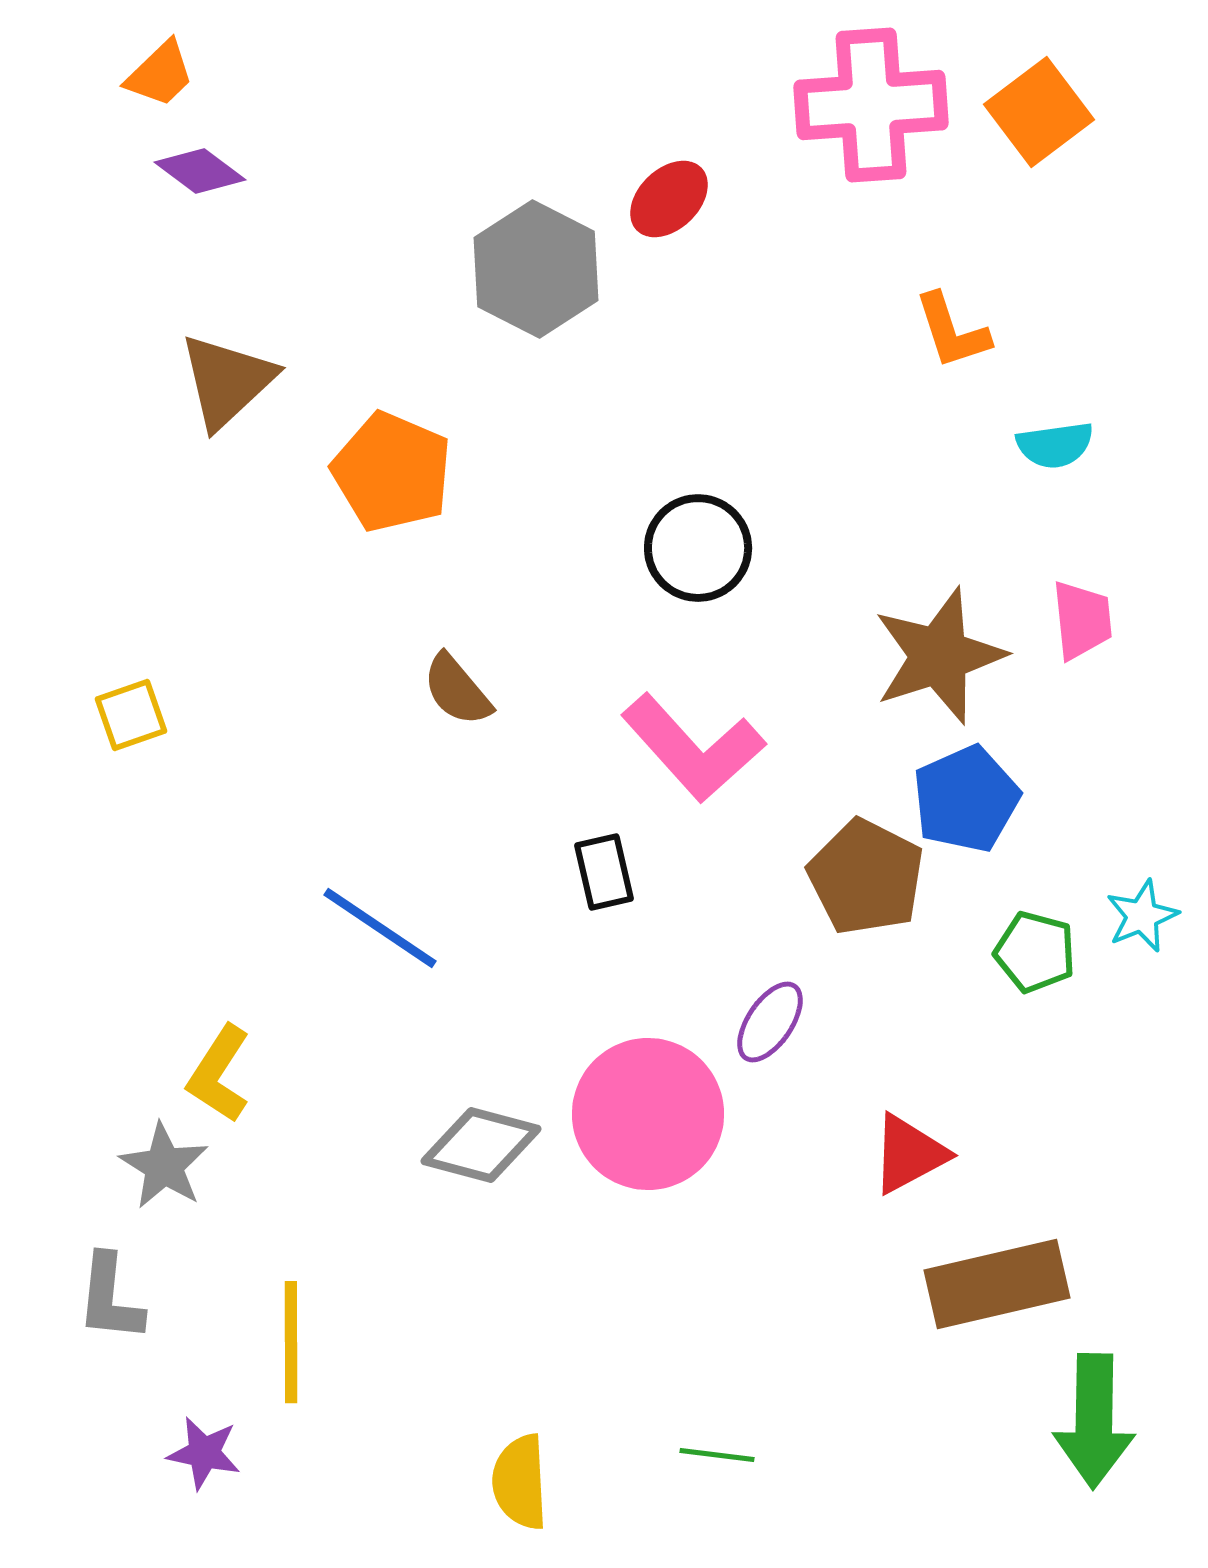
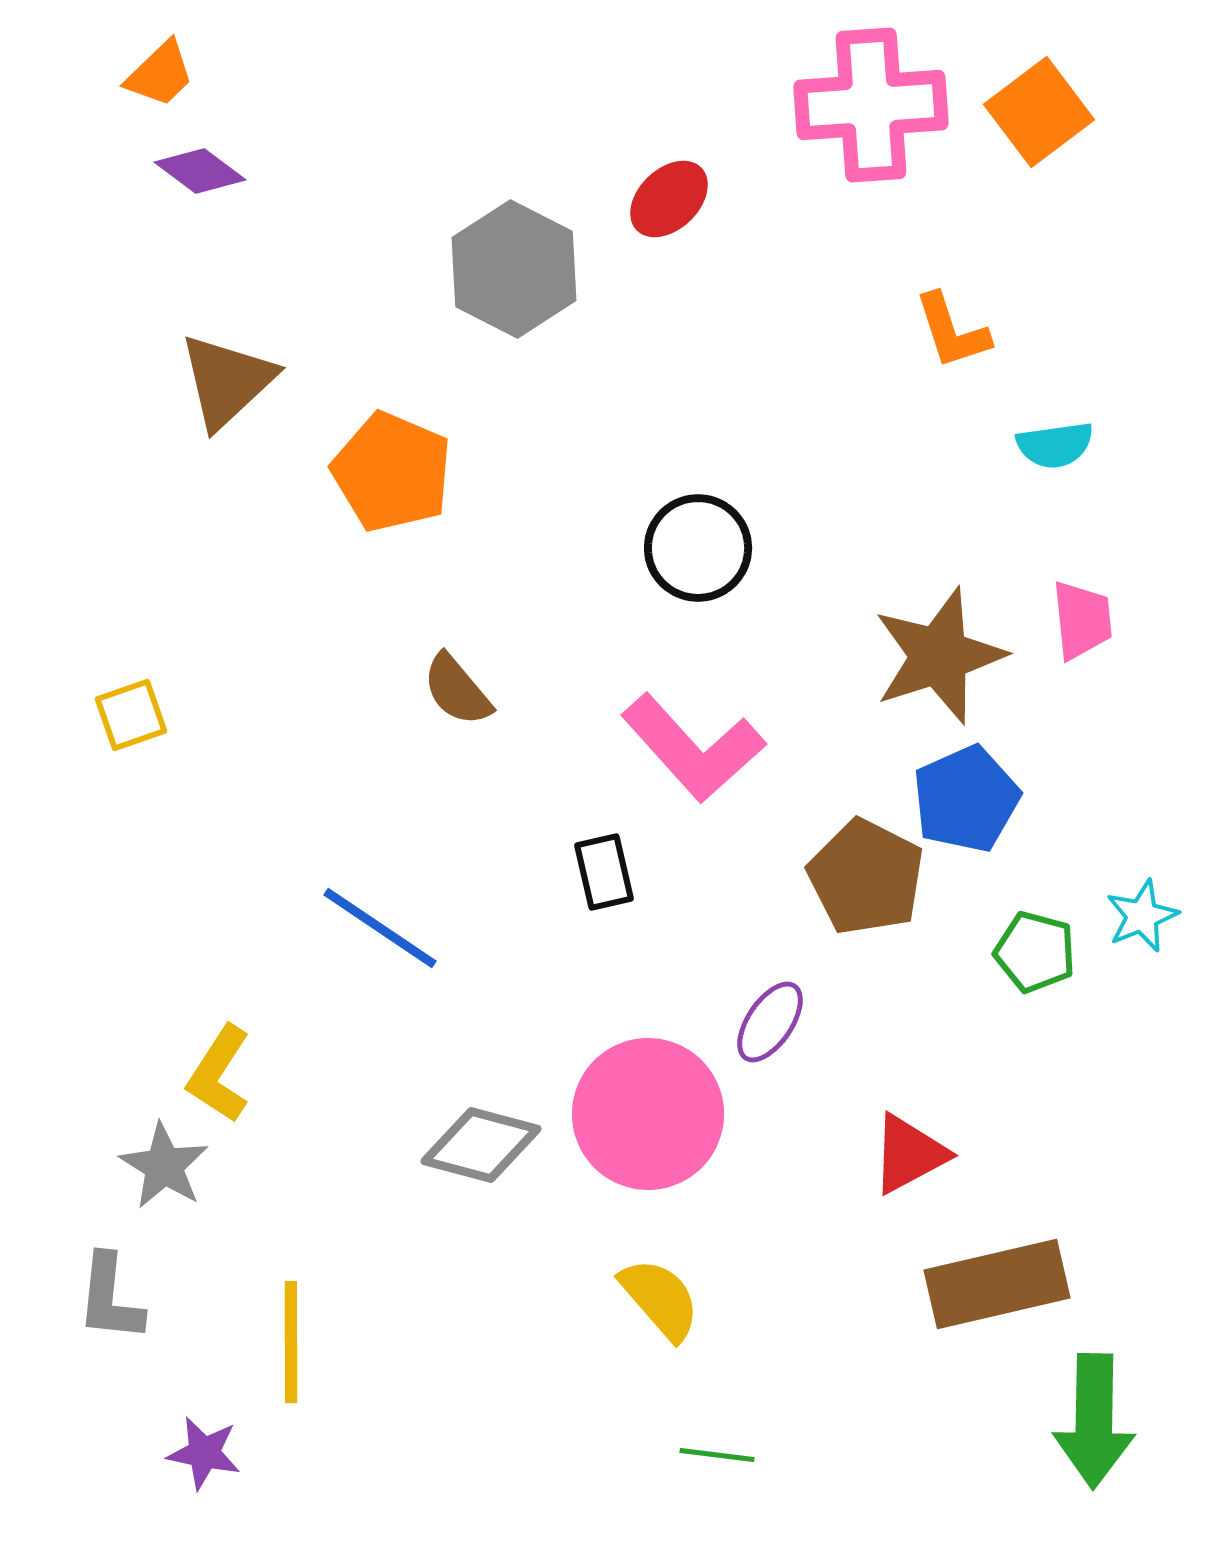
gray hexagon: moved 22 px left
yellow semicircle: moved 140 px right, 183 px up; rotated 142 degrees clockwise
